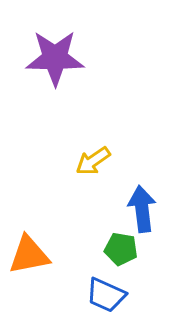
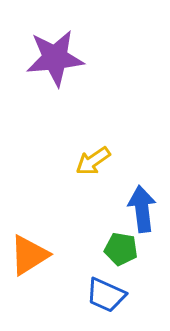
purple star: rotated 6 degrees counterclockwise
orange triangle: rotated 21 degrees counterclockwise
